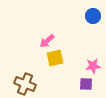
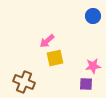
brown cross: moved 1 px left, 2 px up
